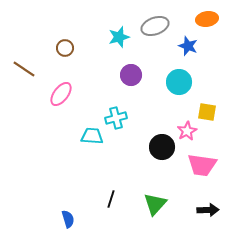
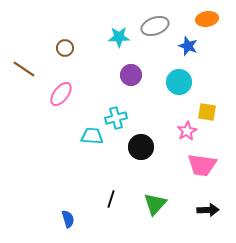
cyan star: rotated 15 degrees clockwise
black circle: moved 21 px left
